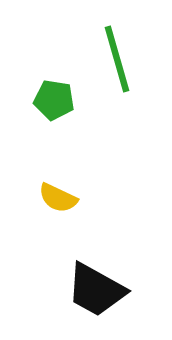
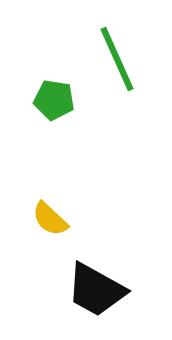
green line: rotated 8 degrees counterclockwise
yellow semicircle: moved 8 px left, 21 px down; rotated 18 degrees clockwise
